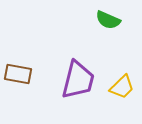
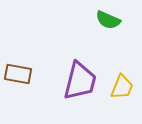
purple trapezoid: moved 2 px right, 1 px down
yellow trapezoid: rotated 24 degrees counterclockwise
